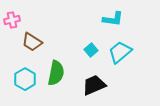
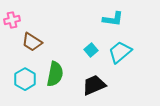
green semicircle: moved 1 px left, 1 px down
